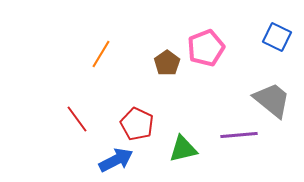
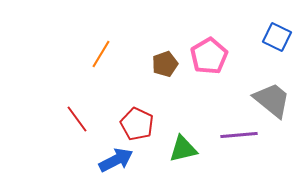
pink pentagon: moved 3 px right, 8 px down; rotated 9 degrees counterclockwise
brown pentagon: moved 2 px left, 1 px down; rotated 15 degrees clockwise
